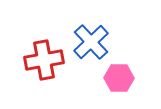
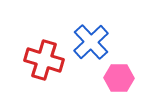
red cross: rotated 27 degrees clockwise
